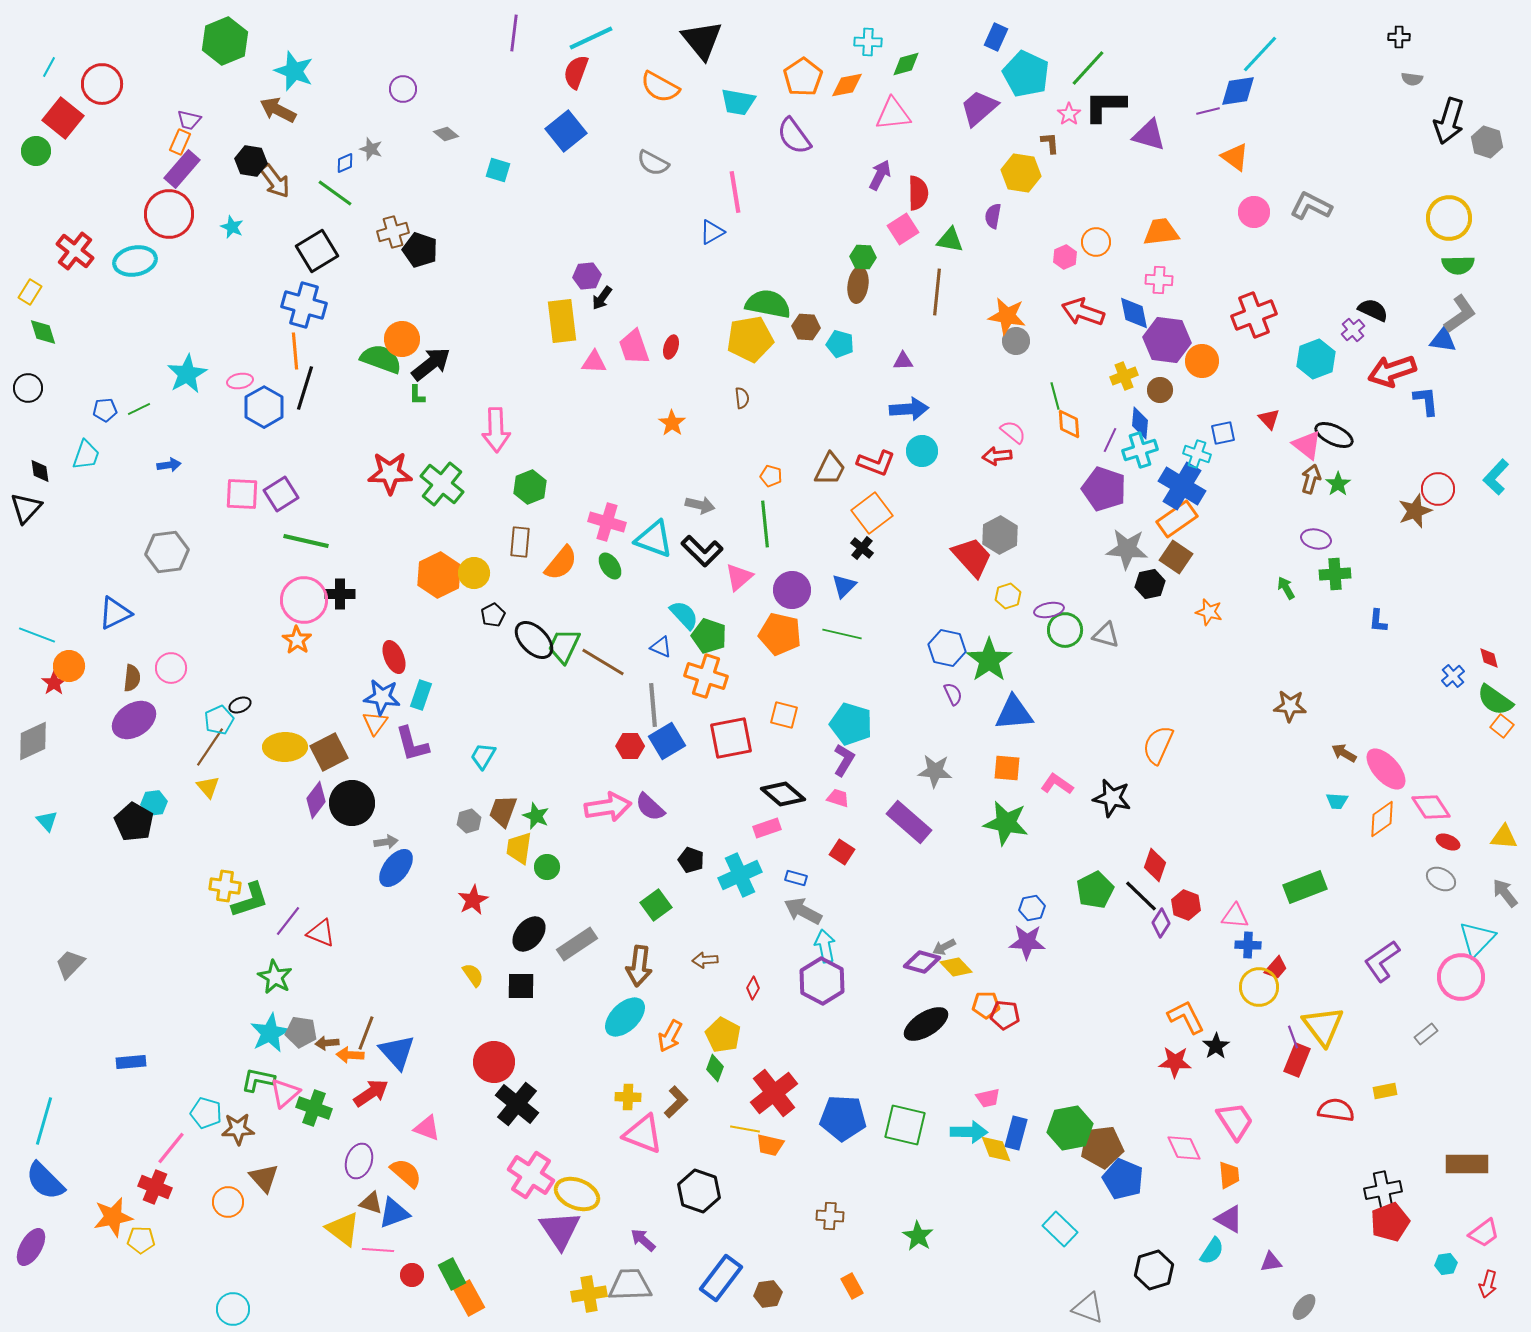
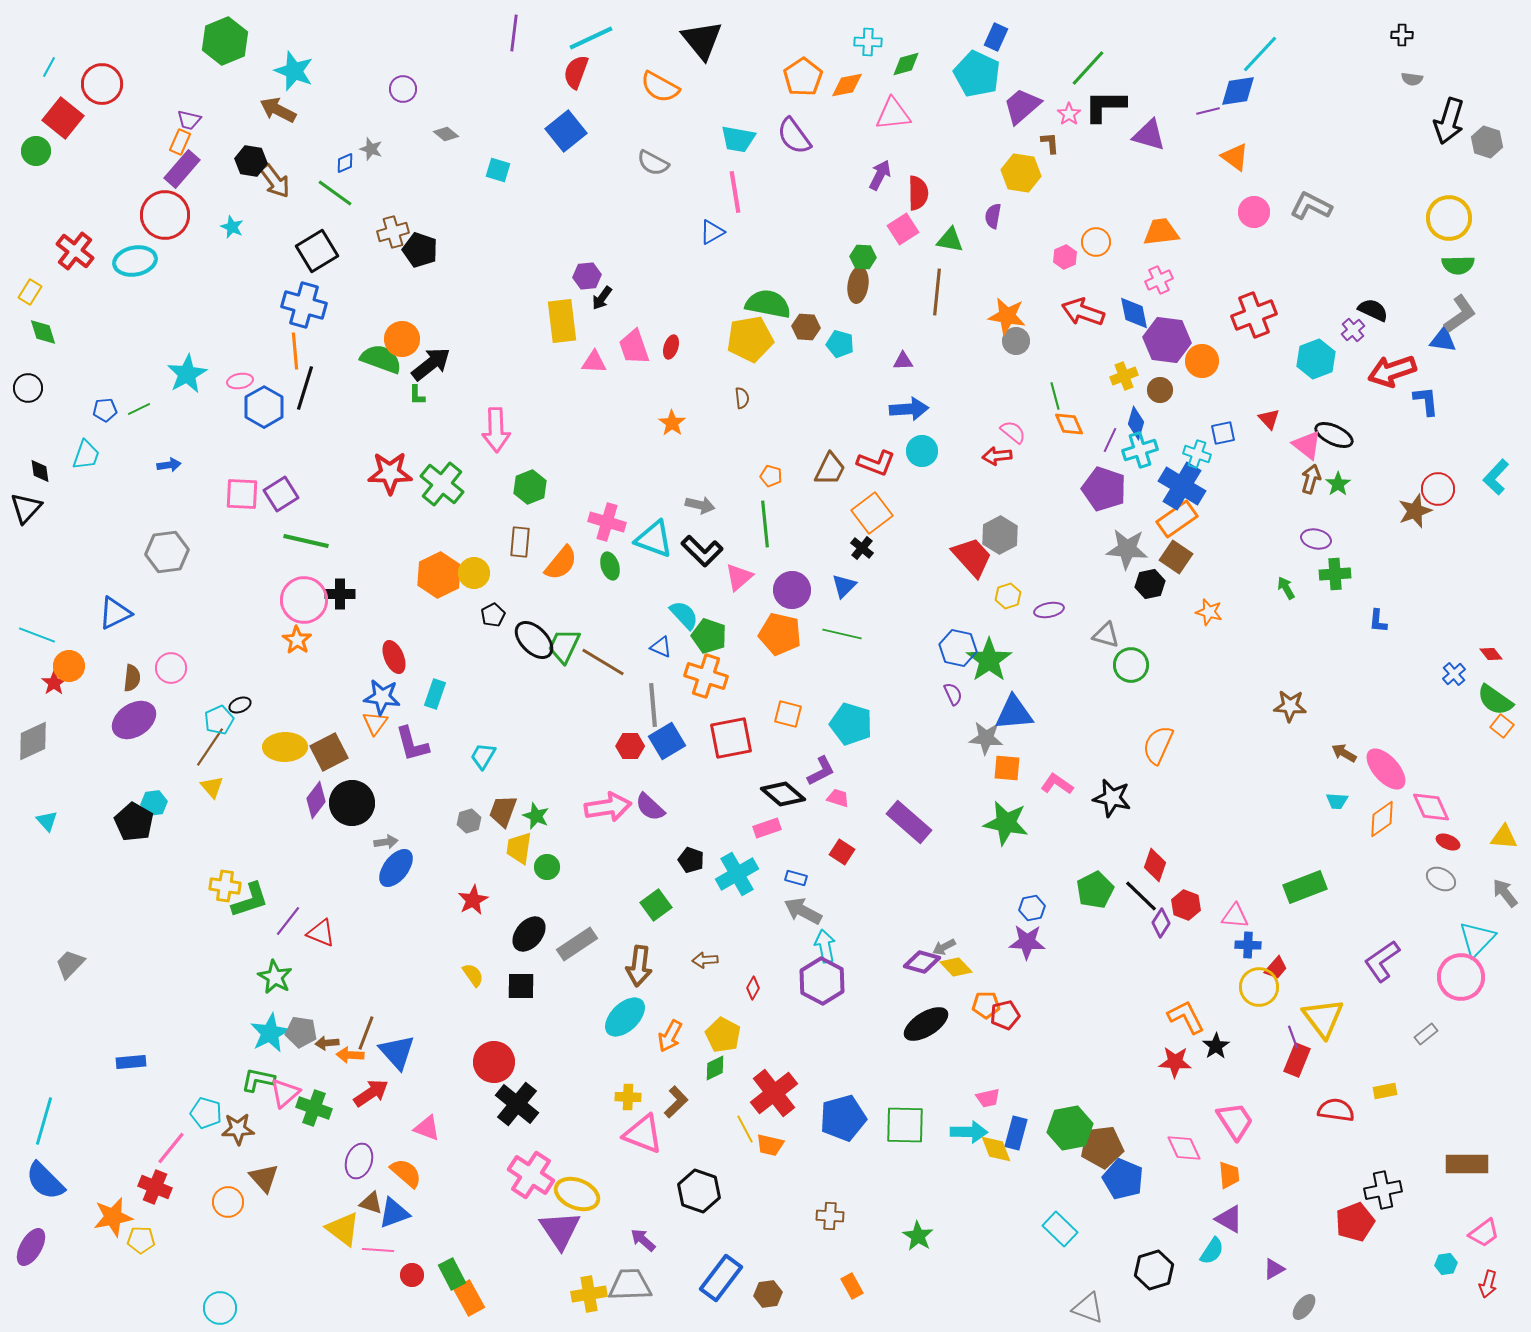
black cross at (1399, 37): moved 3 px right, 2 px up
cyan pentagon at (1026, 74): moved 49 px left
cyan trapezoid at (738, 102): moved 37 px down
purple trapezoid at (979, 108): moved 43 px right, 2 px up
red circle at (169, 214): moved 4 px left, 1 px down
pink cross at (1159, 280): rotated 28 degrees counterclockwise
blue diamond at (1140, 423): moved 4 px left; rotated 12 degrees clockwise
orange diamond at (1069, 424): rotated 20 degrees counterclockwise
green ellipse at (610, 566): rotated 16 degrees clockwise
green circle at (1065, 630): moved 66 px right, 35 px down
blue hexagon at (947, 648): moved 11 px right
red diamond at (1489, 658): moved 2 px right, 4 px up; rotated 25 degrees counterclockwise
blue cross at (1453, 676): moved 1 px right, 2 px up
cyan rectangle at (421, 695): moved 14 px right, 1 px up
orange square at (784, 715): moved 4 px right, 1 px up
purple L-shape at (844, 760): moved 23 px left, 11 px down; rotated 32 degrees clockwise
gray star at (935, 771): moved 51 px right, 33 px up
yellow triangle at (208, 787): moved 4 px right
pink diamond at (1431, 807): rotated 9 degrees clockwise
cyan cross at (740, 875): moved 3 px left, 1 px up; rotated 6 degrees counterclockwise
red pentagon at (1005, 1015): rotated 20 degrees counterclockwise
yellow triangle at (1323, 1026): moved 8 px up
green diamond at (715, 1068): rotated 44 degrees clockwise
blue pentagon at (843, 1118): rotated 18 degrees counterclockwise
green square at (905, 1125): rotated 12 degrees counterclockwise
yellow line at (745, 1129): rotated 52 degrees clockwise
red pentagon at (1390, 1222): moved 35 px left
purple triangle at (1271, 1262): moved 3 px right, 7 px down; rotated 20 degrees counterclockwise
cyan circle at (233, 1309): moved 13 px left, 1 px up
